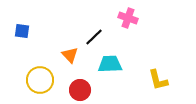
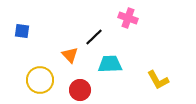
yellow L-shape: rotated 15 degrees counterclockwise
